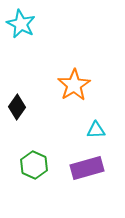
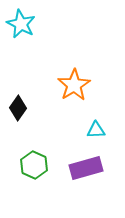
black diamond: moved 1 px right, 1 px down
purple rectangle: moved 1 px left
